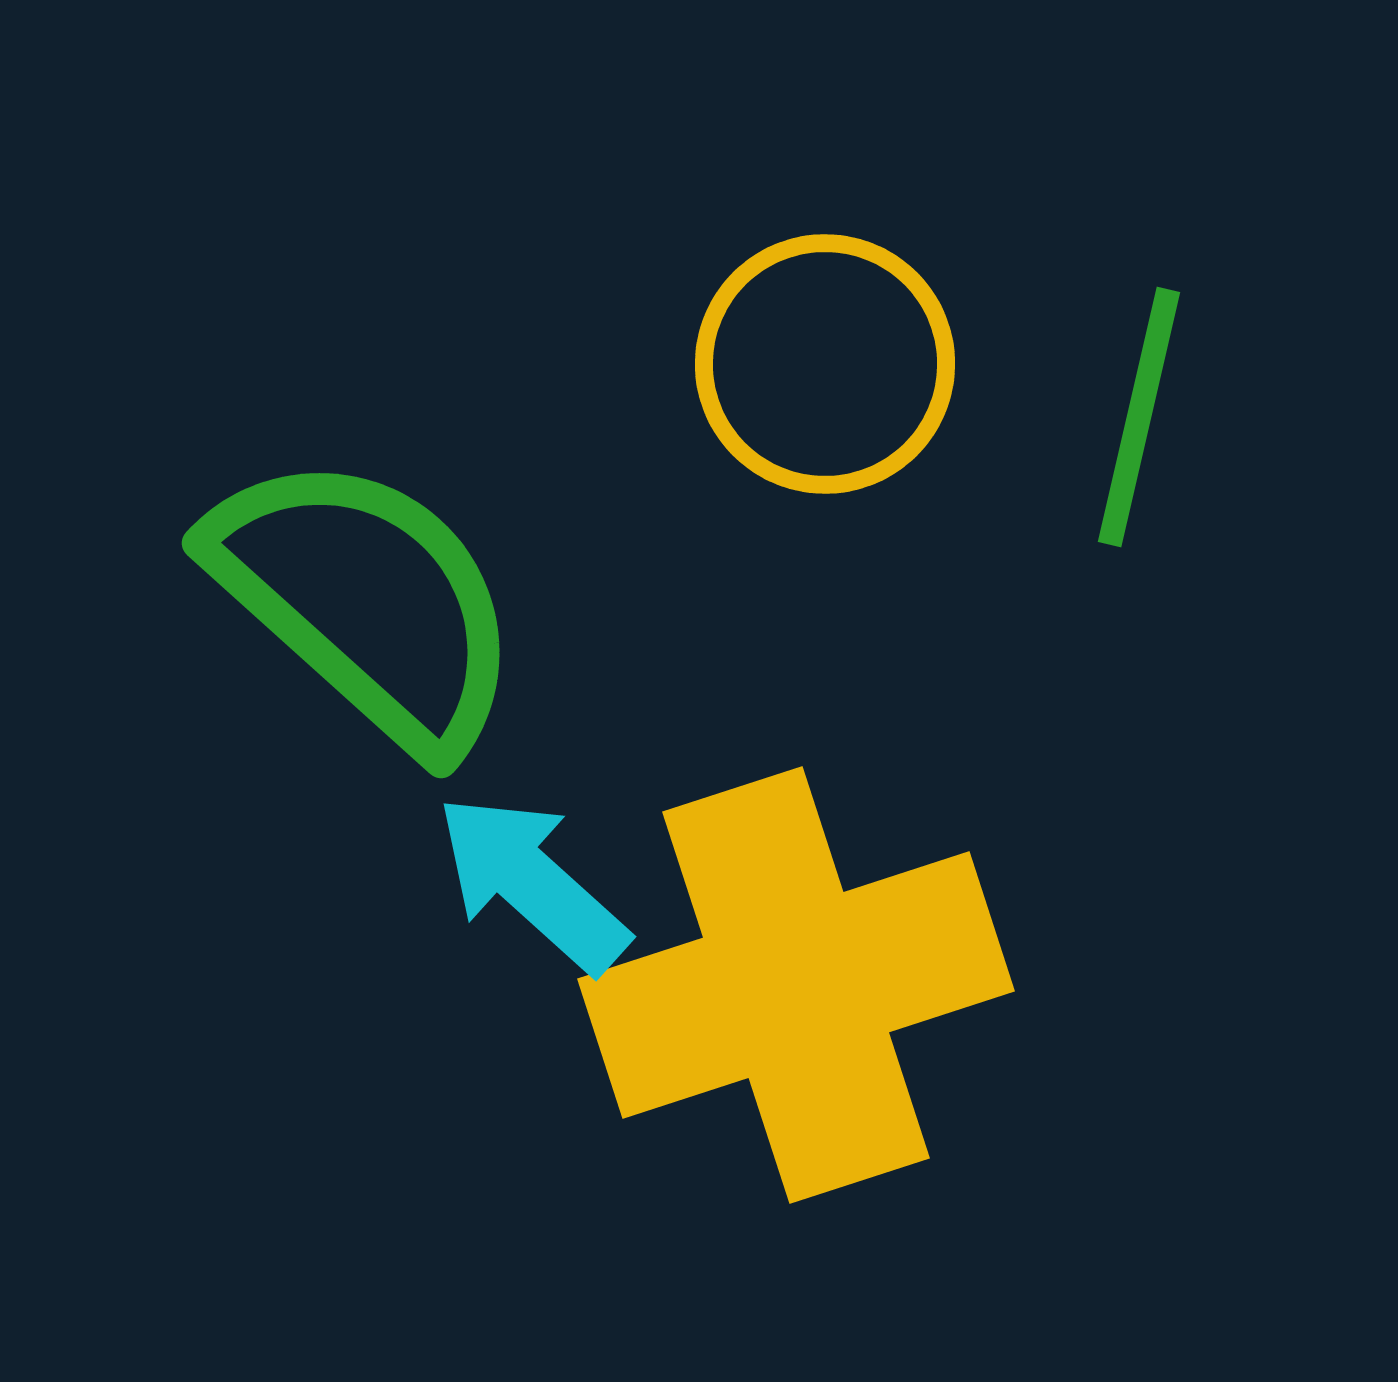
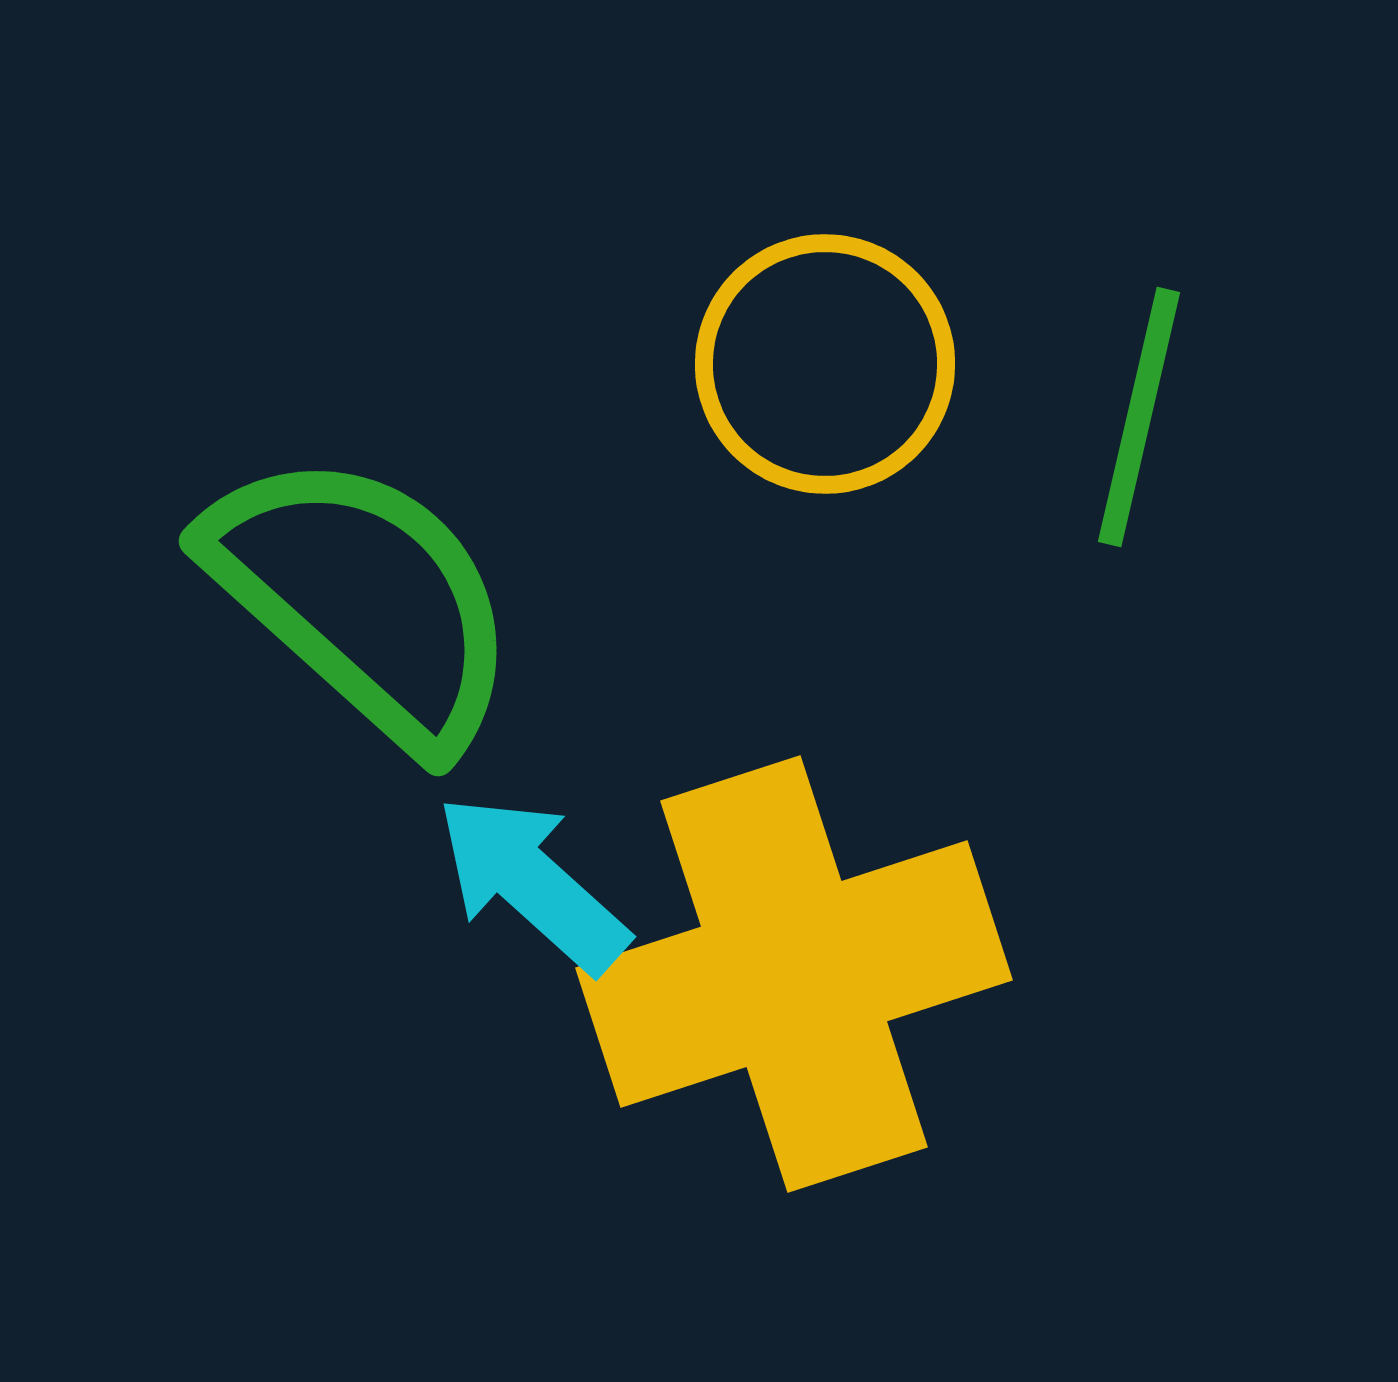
green semicircle: moved 3 px left, 2 px up
yellow cross: moved 2 px left, 11 px up
